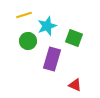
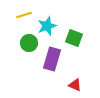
green circle: moved 1 px right, 2 px down
